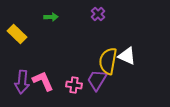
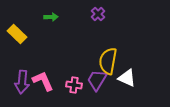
white triangle: moved 22 px down
